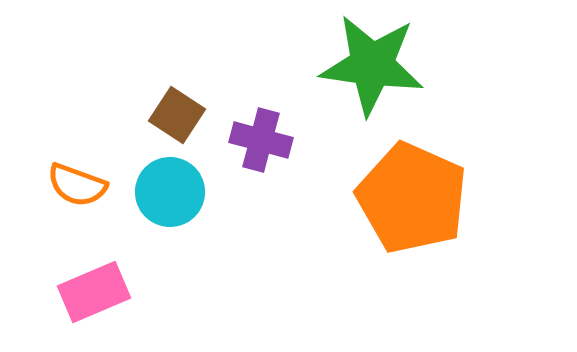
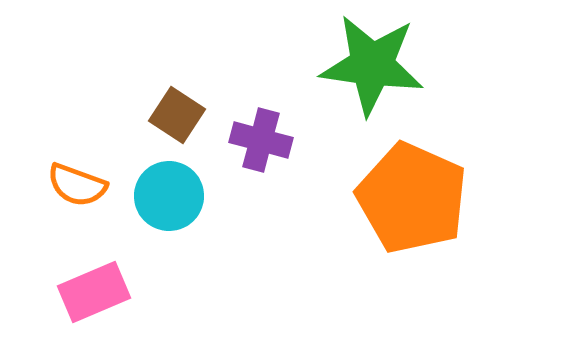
cyan circle: moved 1 px left, 4 px down
